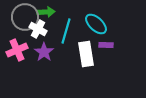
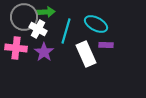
gray circle: moved 1 px left
cyan ellipse: rotated 15 degrees counterclockwise
pink cross: moved 1 px left, 2 px up; rotated 30 degrees clockwise
white rectangle: rotated 15 degrees counterclockwise
